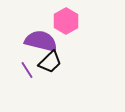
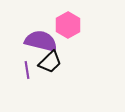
pink hexagon: moved 2 px right, 4 px down
purple line: rotated 24 degrees clockwise
